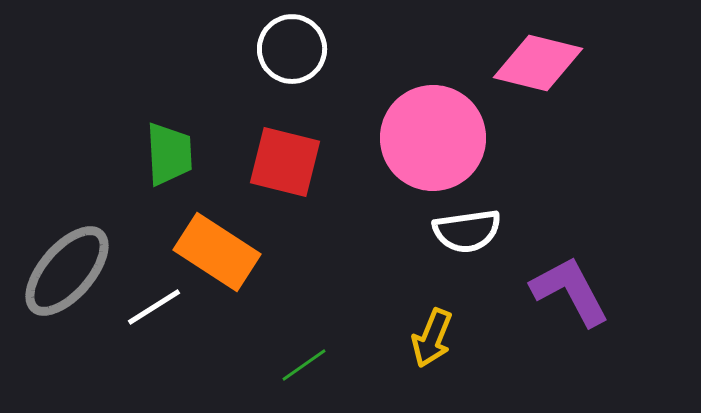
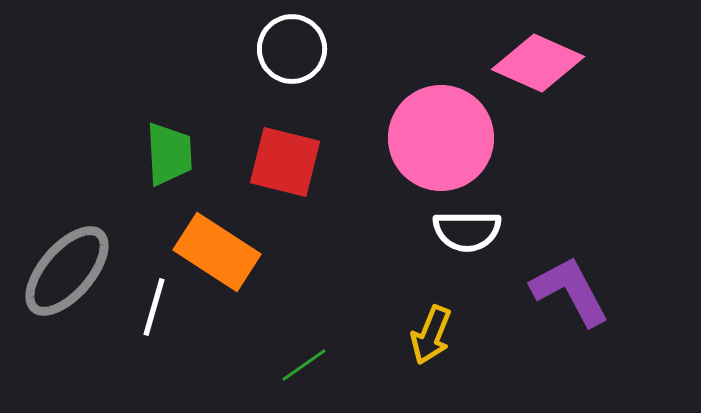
pink diamond: rotated 10 degrees clockwise
pink circle: moved 8 px right
white semicircle: rotated 8 degrees clockwise
white line: rotated 42 degrees counterclockwise
yellow arrow: moved 1 px left, 3 px up
